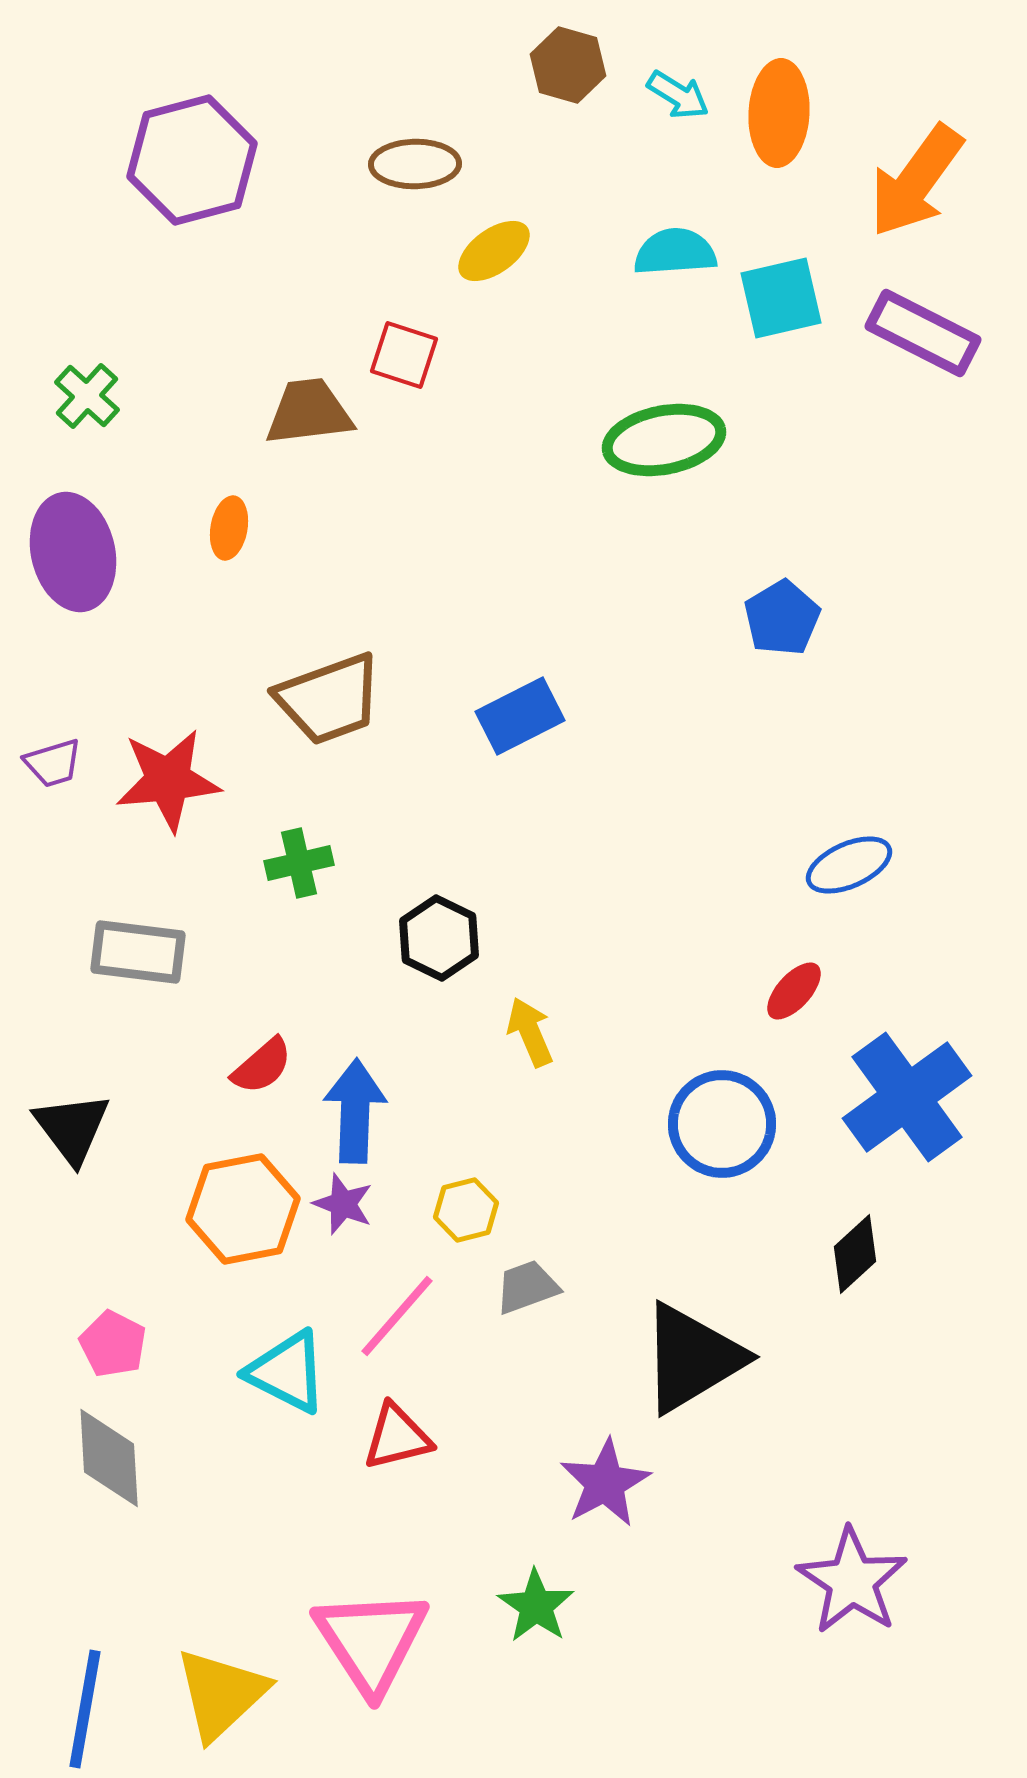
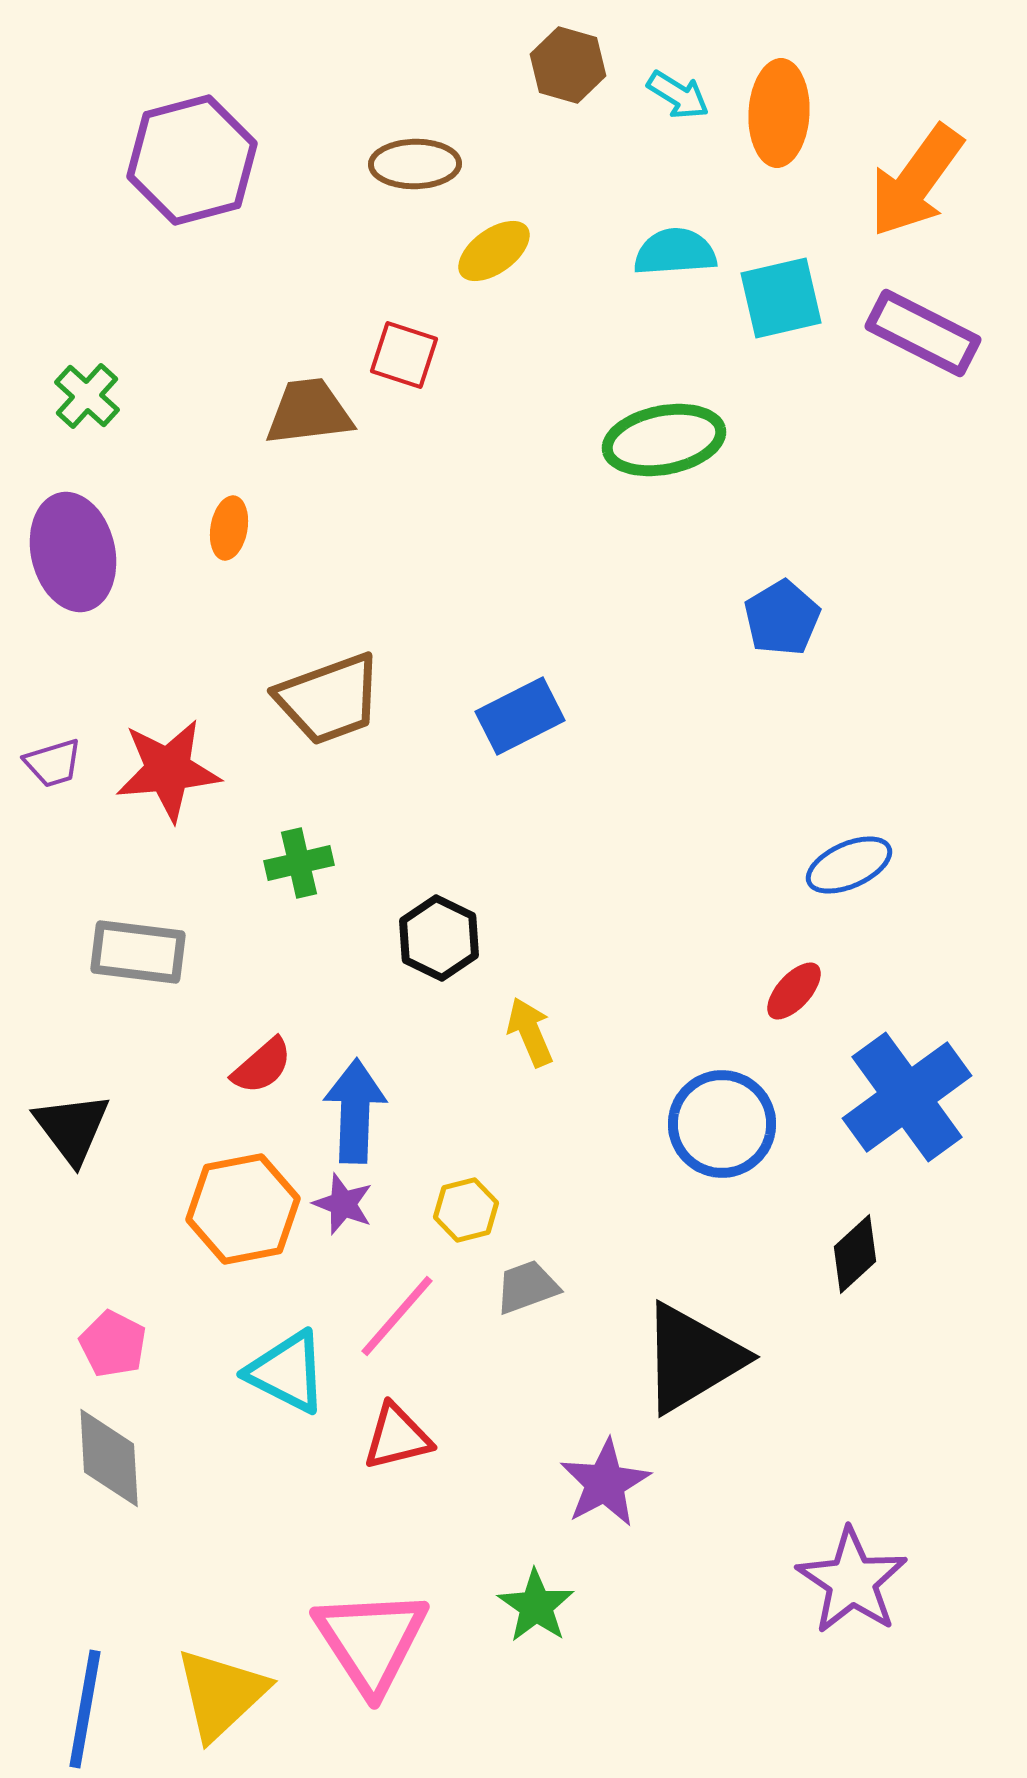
red star at (168, 780): moved 10 px up
